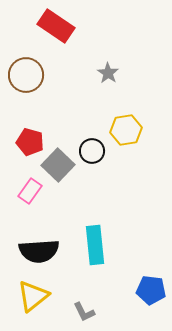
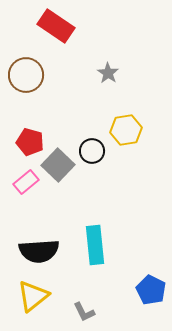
pink rectangle: moved 4 px left, 9 px up; rotated 15 degrees clockwise
blue pentagon: rotated 20 degrees clockwise
